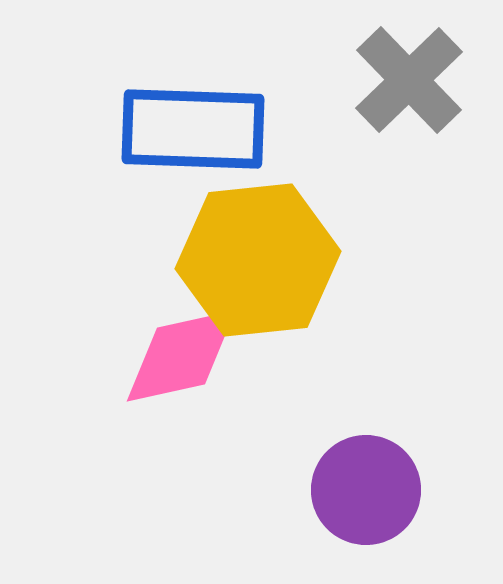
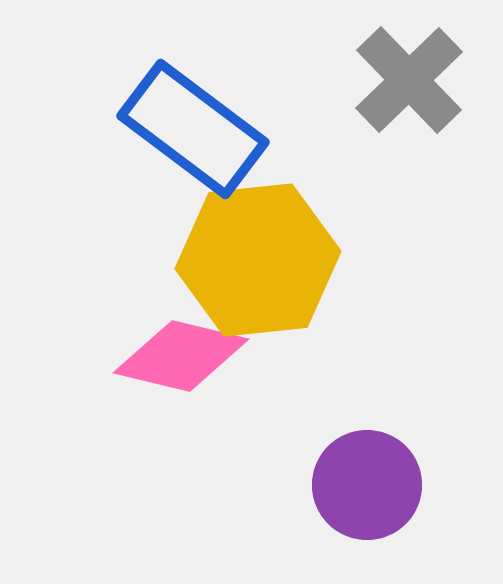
blue rectangle: rotated 35 degrees clockwise
pink diamond: rotated 26 degrees clockwise
purple circle: moved 1 px right, 5 px up
